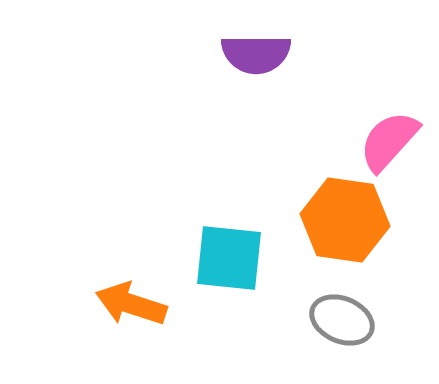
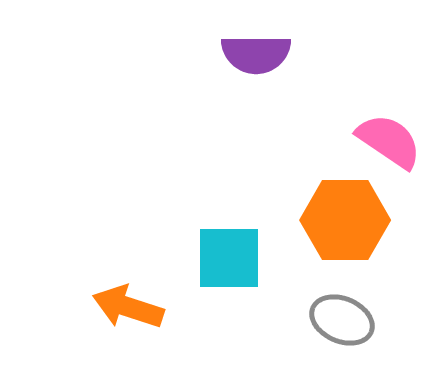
pink semicircle: rotated 82 degrees clockwise
orange hexagon: rotated 8 degrees counterclockwise
cyan square: rotated 6 degrees counterclockwise
orange arrow: moved 3 px left, 3 px down
